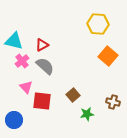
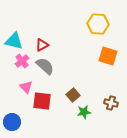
orange square: rotated 24 degrees counterclockwise
brown cross: moved 2 px left, 1 px down
green star: moved 3 px left, 2 px up
blue circle: moved 2 px left, 2 px down
